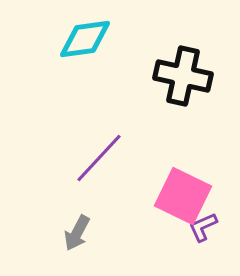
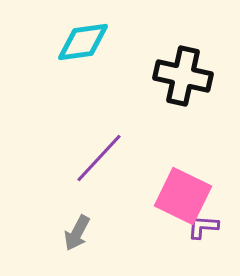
cyan diamond: moved 2 px left, 3 px down
purple L-shape: rotated 28 degrees clockwise
